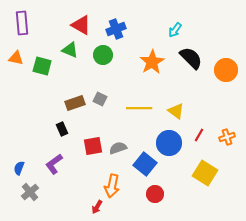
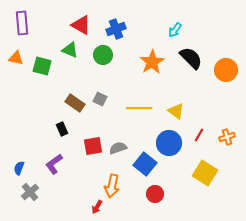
brown rectangle: rotated 54 degrees clockwise
